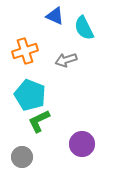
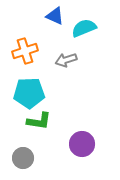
cyan semicircle: rotated 95 degrees clockwise
cyan pentagon: moved 1 px left, 2 px up; rotated 24 degrees counterclockwise
green L-shape: rotated 145 degrees counterclockwise
gray circle: moved 1 px right, 1 px down
